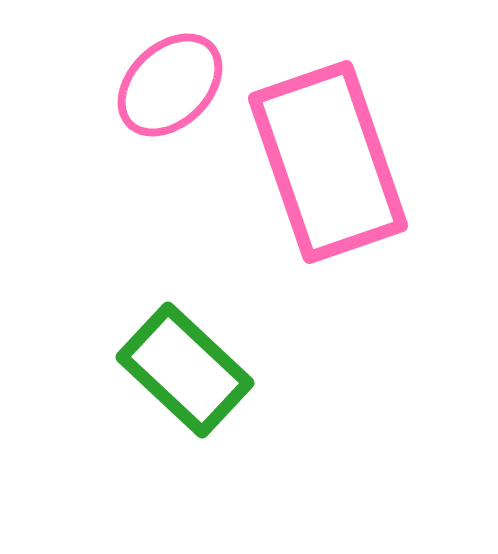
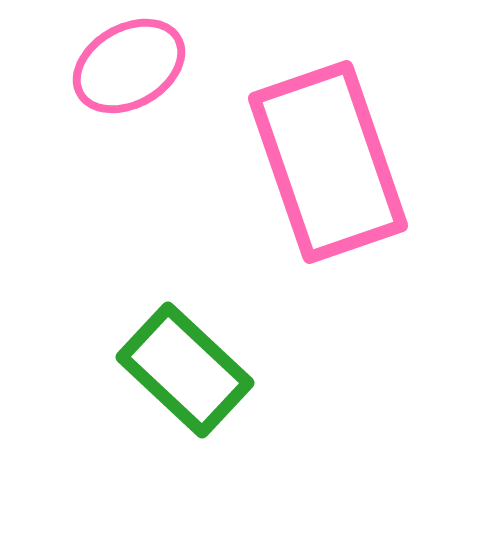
pink ellipse: moved 41 px left, 19 px up; rotated 14 degrees clockwise
